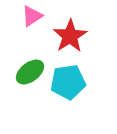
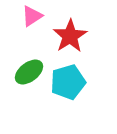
green ellipse: moved 1 px left
cyan pentagon: rotated 8 degrees counterclockwise
